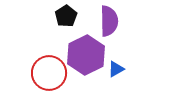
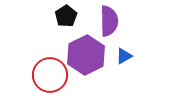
blue triangle: moved 8 px right, 13 px up
red circle: moved 1 px right, 2 px down
